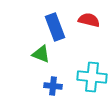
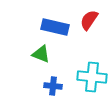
red semicircle: rotated 70 degrees counterclockwise
blue rectangle: rotated 56 degrees counterclockwise
